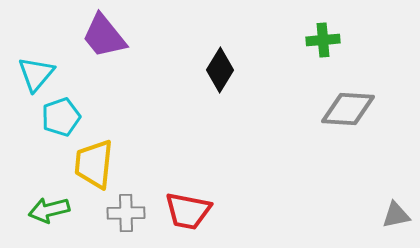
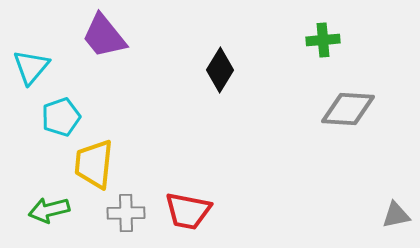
cyan triangle: moved 5 px left, 7 px up
